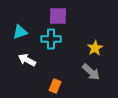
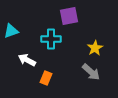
purple square: moved 11 px right; rotated 12 degrees counterclockwise
cyan triangle: moved 9 px left, 1 px up
orange rectangle: moved 9 px left, 8 px up
